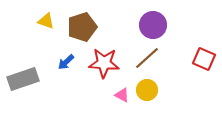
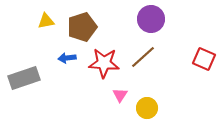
yellow triangle: rotated 30 degrees counterclockwise
purple circle: moved 2 px left, 6 px up
brown line: moved 4 px left, 1 px up
blue arrow: moved 1 px right, 4 px up; rotated 36 degrees clockwise
gray rectangle: moved 1 px right, 1 px up
yellow circle: moved 18 px down
pink triangle: moved 2 px left; rotated 35 degrees clockwise
